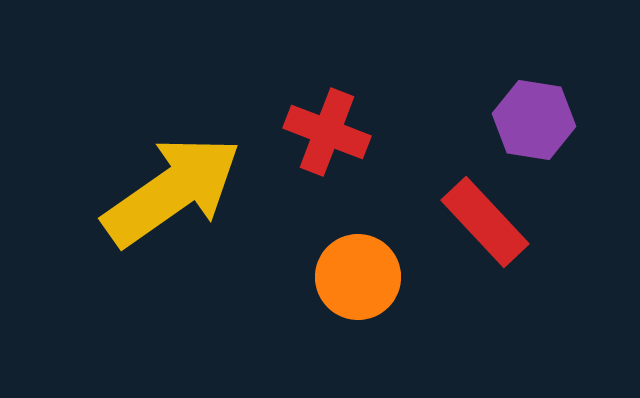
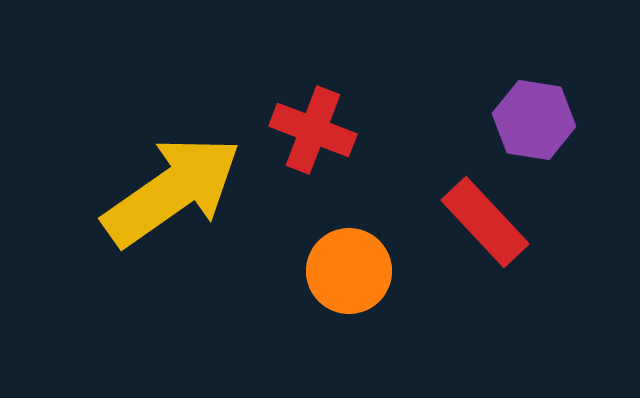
red cross: moved 14 px left, 2 px up
orange circle: moved 9 px left, 6 px up
